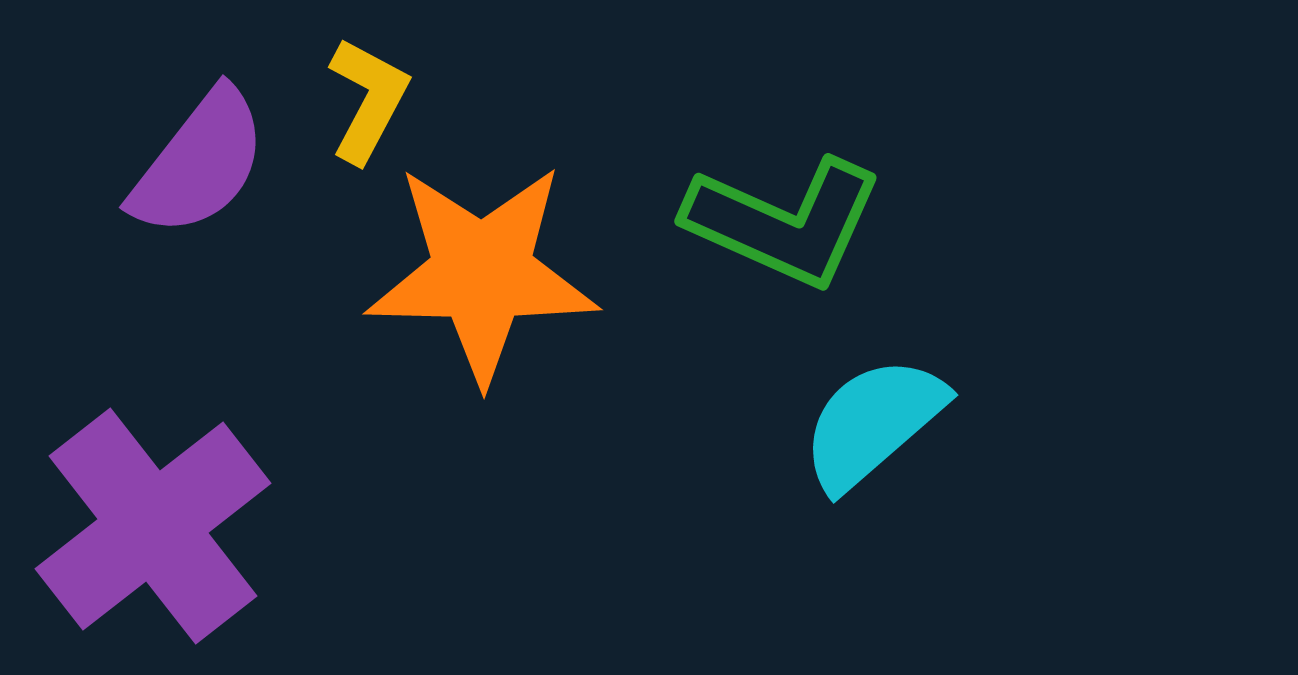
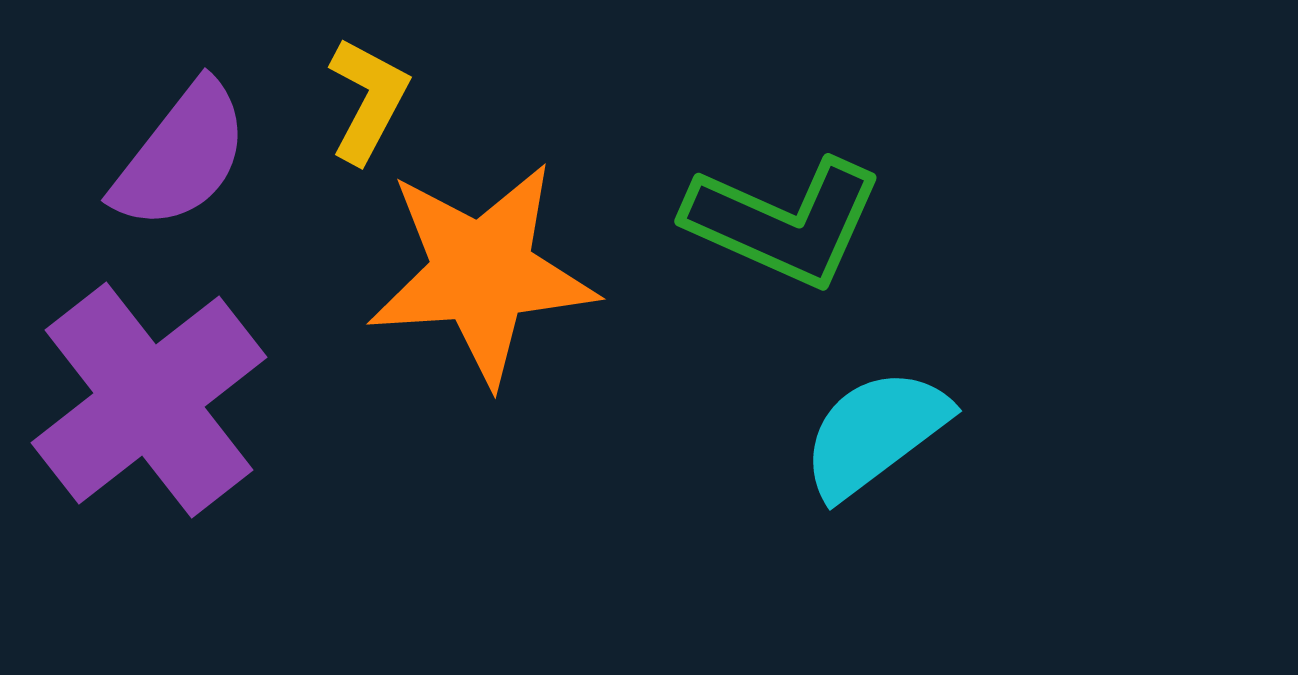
purple semicircle: moved 18 px left, 7 px up
orange star: rotated 5 degrees counterclockwise
cyan semicircle: moved 2 px right, 10 px down; rotated 4 degrees clockwise
purple cross: moved 4 px left, 126 px up
